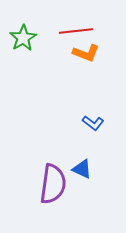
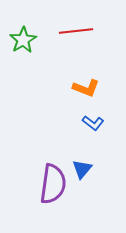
green star: moved 2 px down
orange L-shape: moved 35 px down
blue triangle: rotated 45 degrees clockwise
